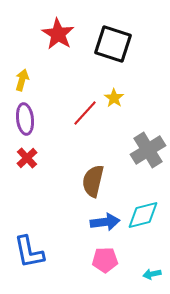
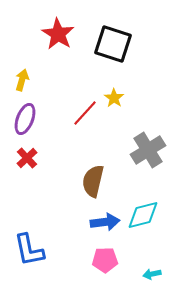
purple ellipse: rotated 28 degrees clockwise
blue L-shape: moved 2 px up
